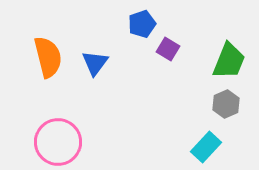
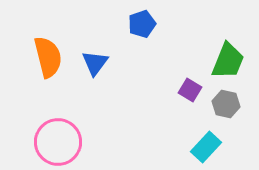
purple square: moved 22 px right, 41 px down
green trapezoid: moved 1 px left
gray hexagon: rotated 24 degrees counterclockwise
